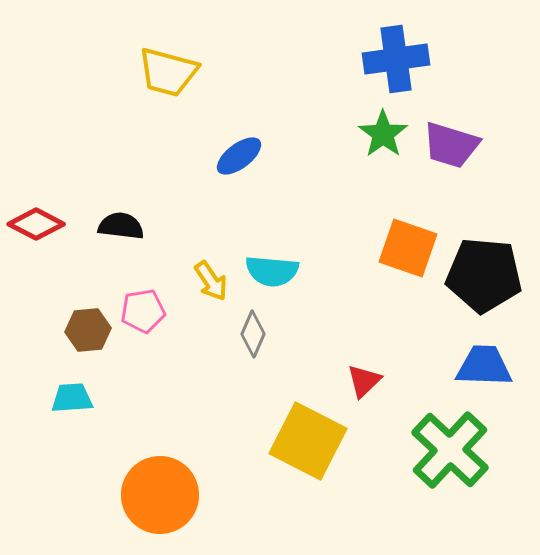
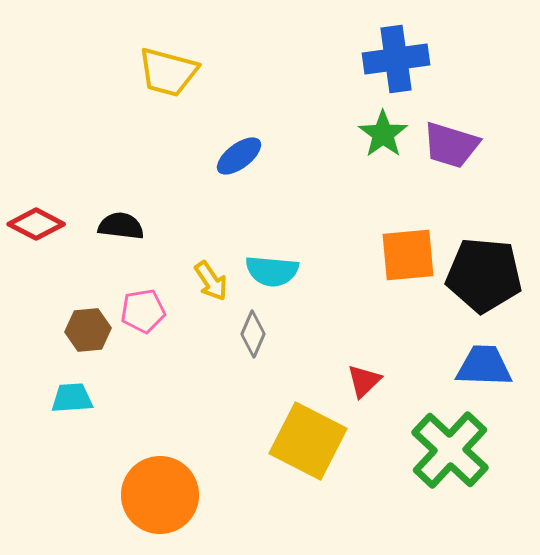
orange square: moved 7 px down; rotated 24 degrees counterclockwise
